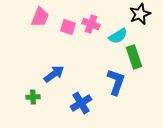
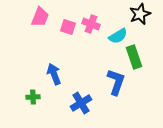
blue arrow: rotated 75 degrees counterclockwise
